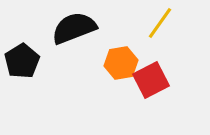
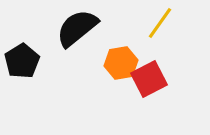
black semicircle: moved 3 px right; rotated 18 degrees counterclockwise
red square: moved 2 px left, 1 px up
